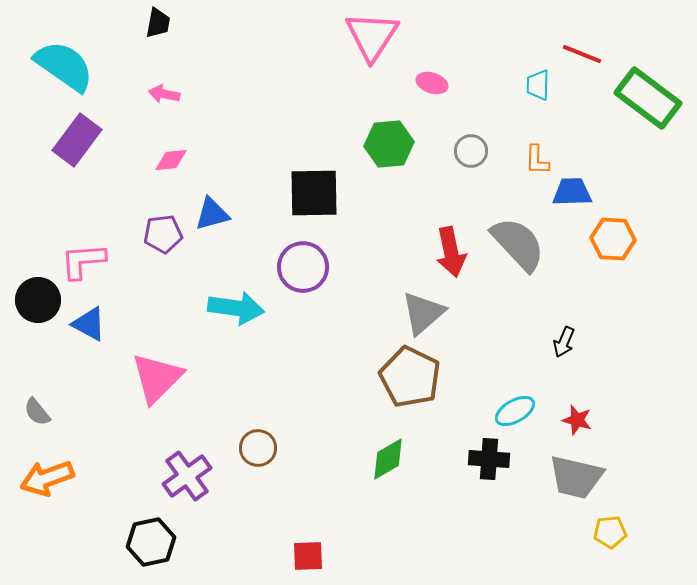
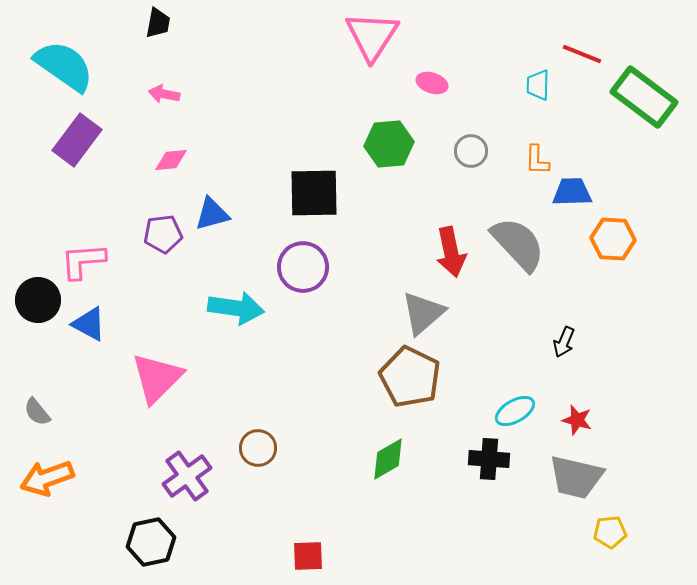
green rectangle at (648, 98): moved 4 px left, 1 px up
